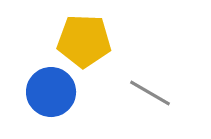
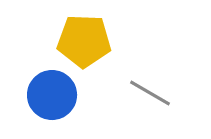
blue circle: moved 1 px right, 3 px down
